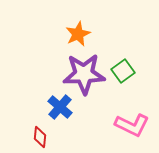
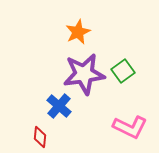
orange star: moved 2 px up
purple star: rotated 6 degrees counterclockwise
blue cross: moved 1 px left, 1 px up
pink L-shape: moved 2 px left, 2 px down
